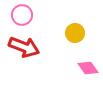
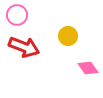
pink circle: moved 5 px left
yellow circle: moved 7 px left, 3 px down
